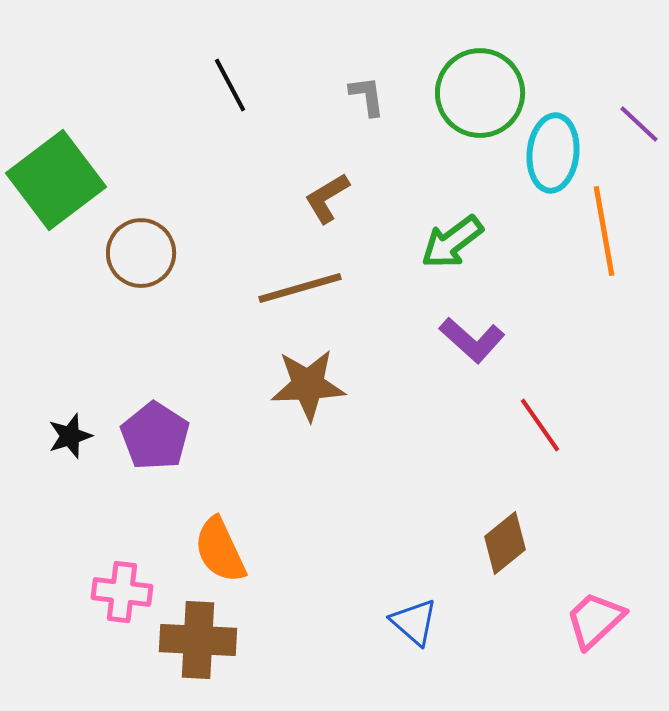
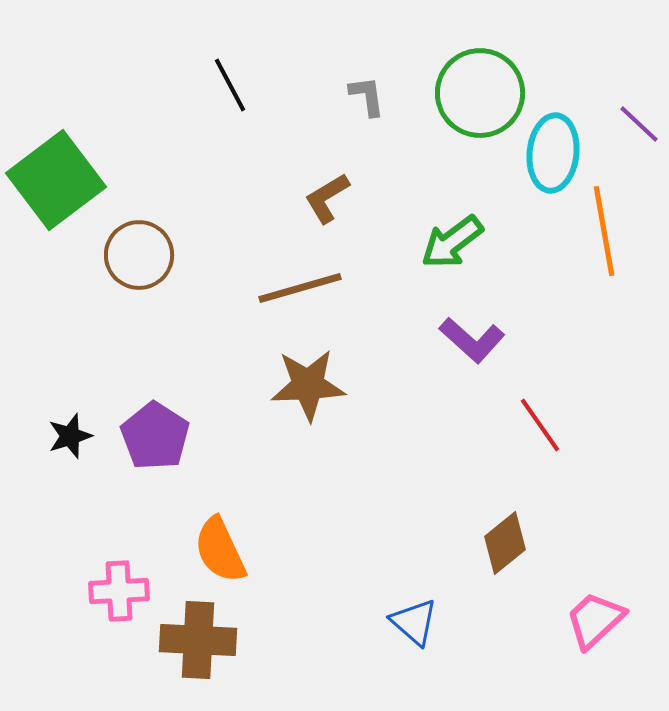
brown circle: moved 2 px left, 2 px down
pink cross: moved 3 px left, 1 px up; rotated 10 degrees counterclockwise
